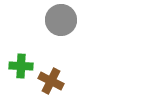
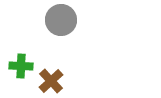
brown cross: rotated 20 degrees clockwise
